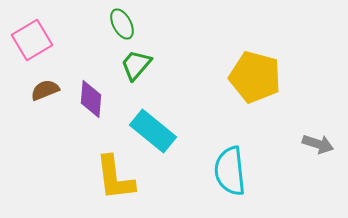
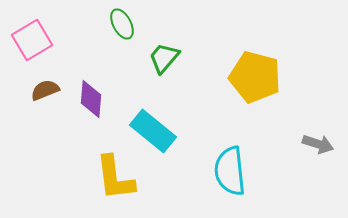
green trapezoid: moved 28 px right, 7 px up
